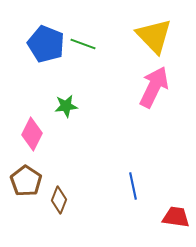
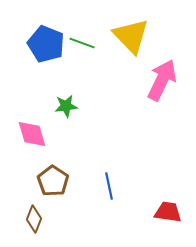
yellow triangle: moved 23 px left
green line: moved 1 px left, 1 px up
pink arrow: moved 8 px right, 7 px up
pink diamond: rotated 44 degrees counterclockwise
brown pentagon: moved 27 px right
blue line: moved 24 px left
brown diamond: moved 25 px left, 19 px down
red trapezoid: moved 8 px left, 5 px up
